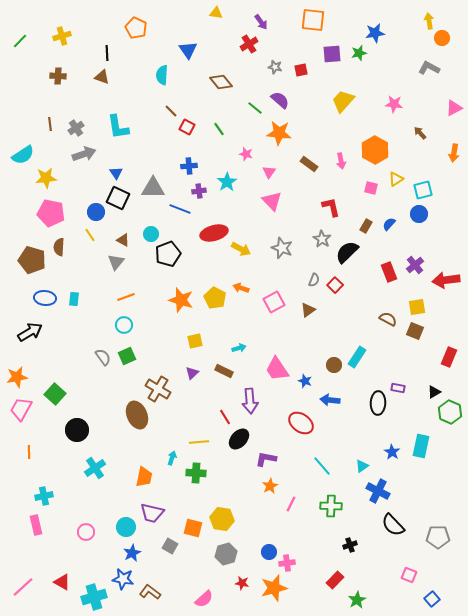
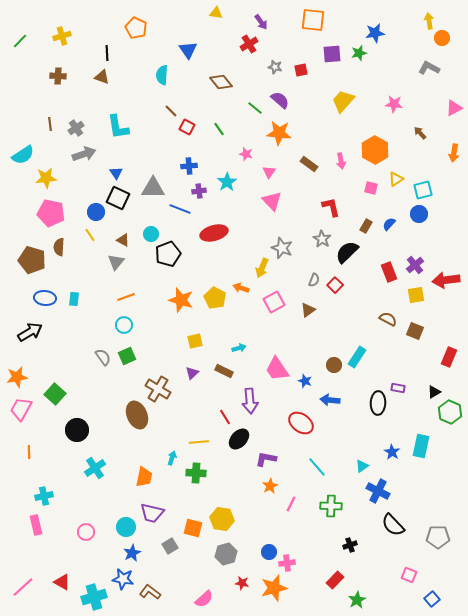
yellow arrow at (241, 249): moved 21 px right, 19 px down; rotated 84 degrees clockwise
yellow square at (417, 307): moved 1 px left, 12 px up
cyan line at (322, 466): moved 5 px left, 1 px down
gray square at (170, 546): rotated 28 degrees clockwise
